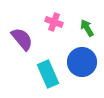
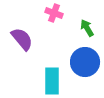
pink cross: moved 9 px up
blue circle: moved 3 px right
cyan rectangle: moved 4 px right, 7 px down; rotated 24 degrees clockwise
